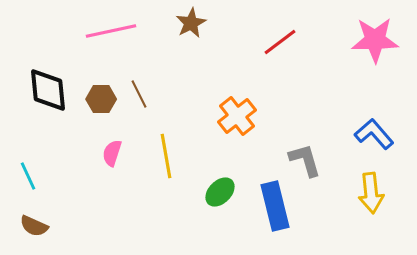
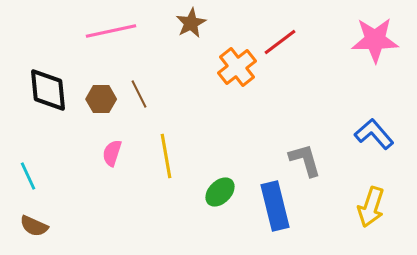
orange cross: moved 49 px up
yellow arrow: moved 14 px down; rotated 24 degrees clockwise
